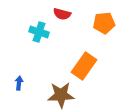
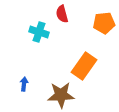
red semicircle: rotated 60 degrees clockwise
blue arrow: moved 5 px right, 1 px down
